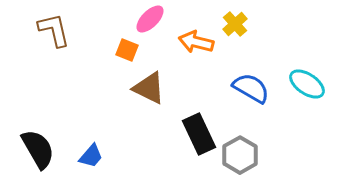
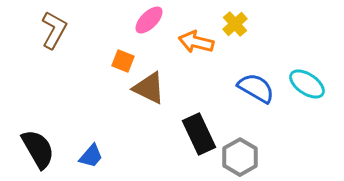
pink ellipse: moved 1 px left, 1 px down
brown L-shape: rotated 42 degrees clockwise
orange square: moved 4 px left, 11 px down
blue semicircle: moved 5 px right
gray hexagon: moved 2 px down
